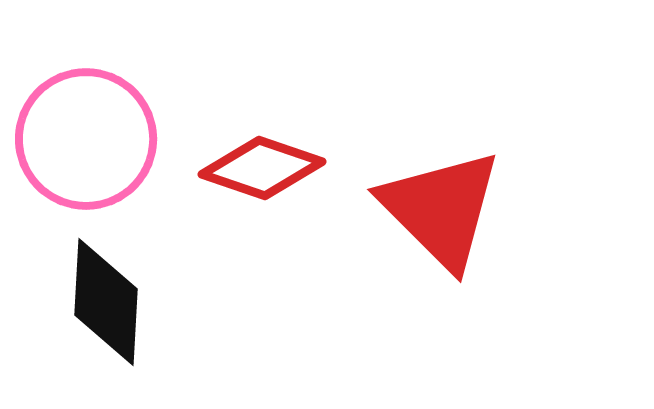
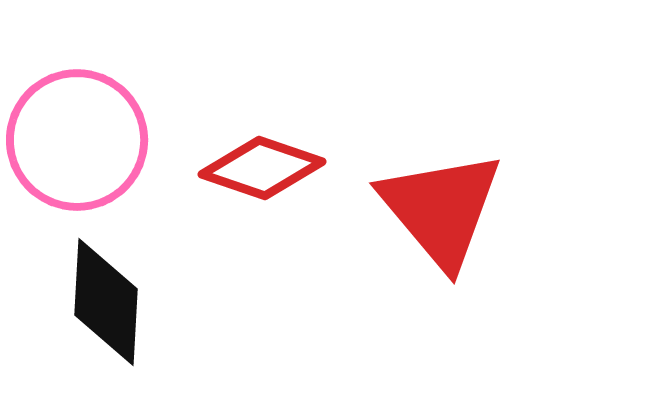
pink circle: moved 9 px left, 1 px down
red triangle: rotated 5 degrees clockwise
